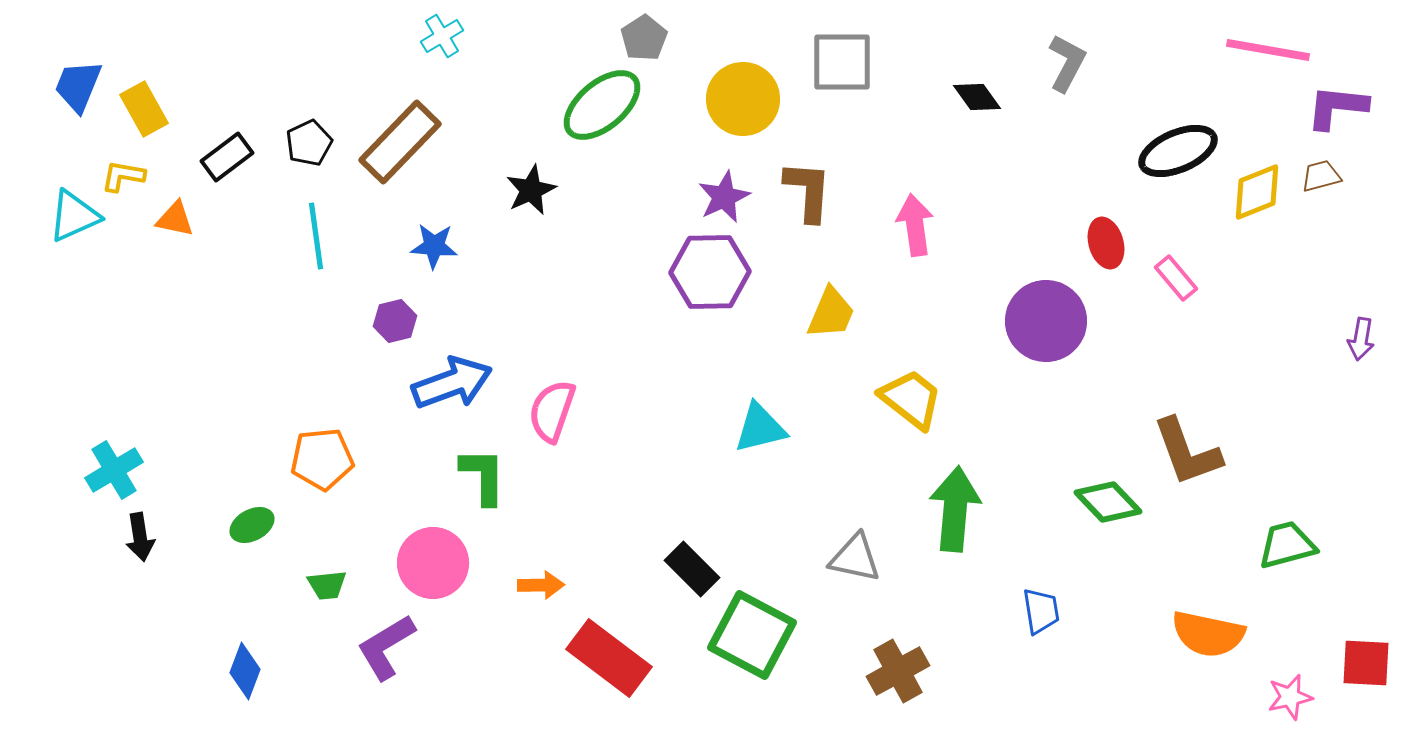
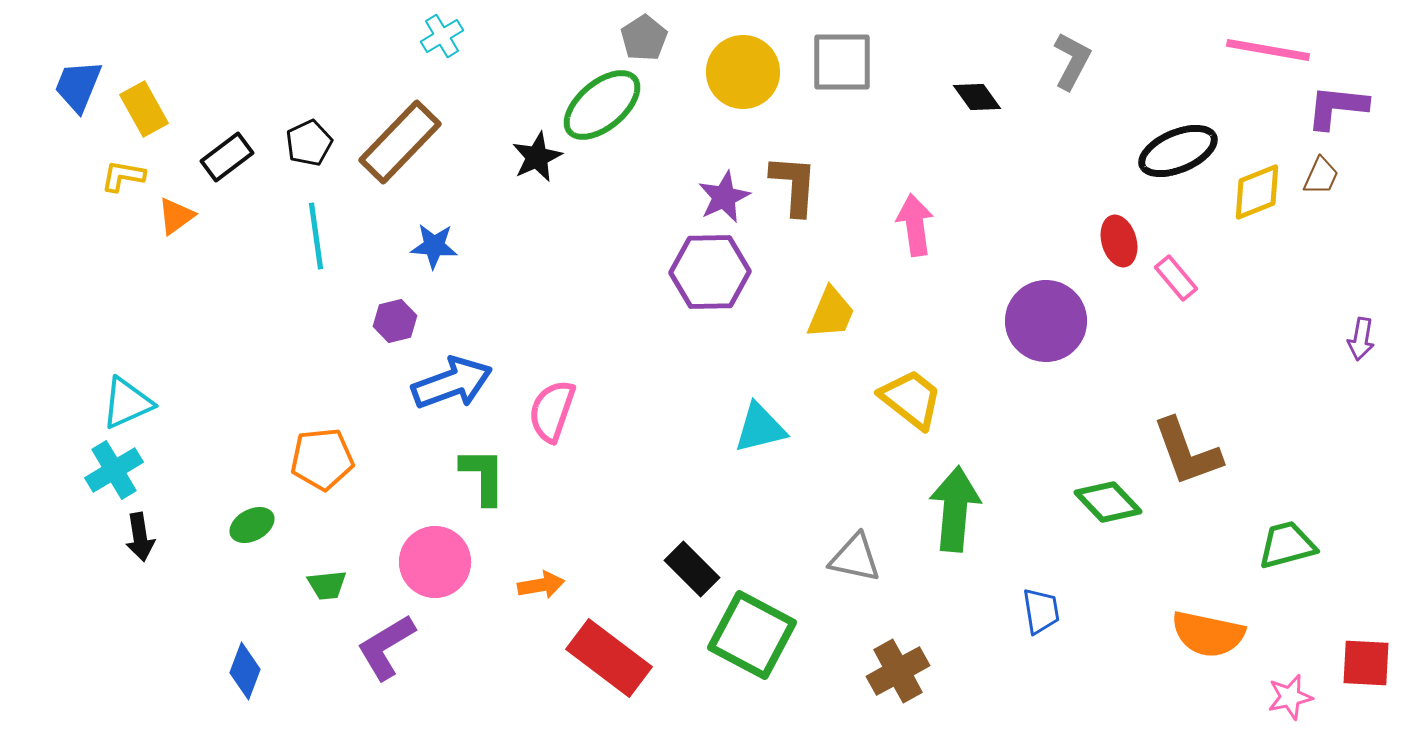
gray L-shape at (1067, 63): moved 5 px right, 2 px up
yellow circle at (743, 99): moved 27 px up
brown trapezoid at (1321, 176): rotated 129 degrees clockwise
black star at (531, 190): moved 6 px right, 33 px up
brown L-shape at (808, 191): moved 14 px left, 6 px up
cyan triangle at (74, 216): moved 53 px right, 187 px down
orange triangle at (175, 219): moved 1 px right, 3 px up; rotated 48 degrees counterclockwise
red ellipse at (1106, 243): moved 13 px right, 2 px up
pink circle at (433, 563): moved 2 px right, 1 px up
orange arrow at (541, 585): rotated 9 degrees counterclockwise
